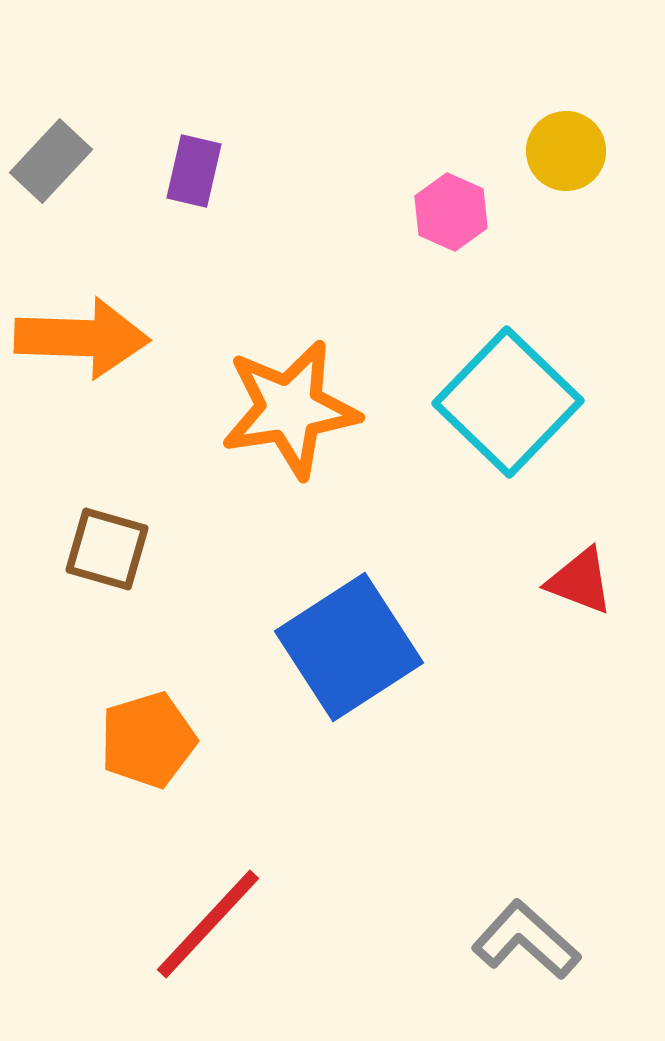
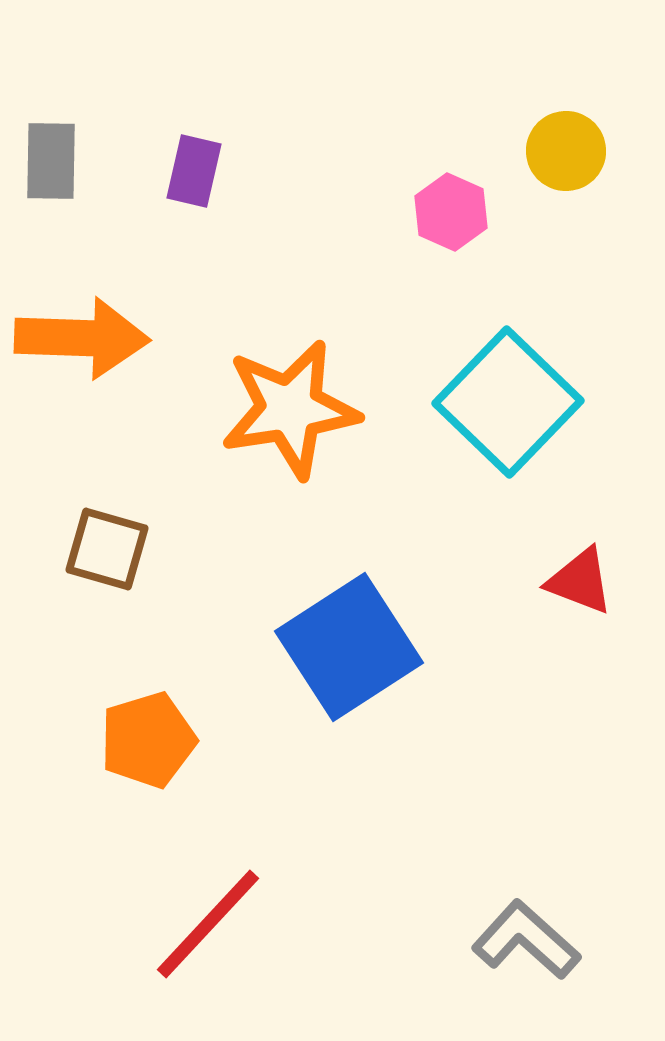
gray rectangle: rotated 42 degrees counterclockwise
